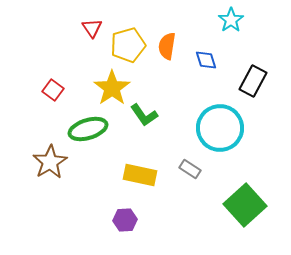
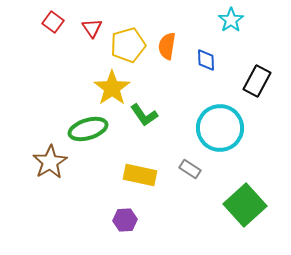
blue diamond: rotated 15 degrees clockwise
black rectangle: moved 4 px right
red square: moved 68 px up
